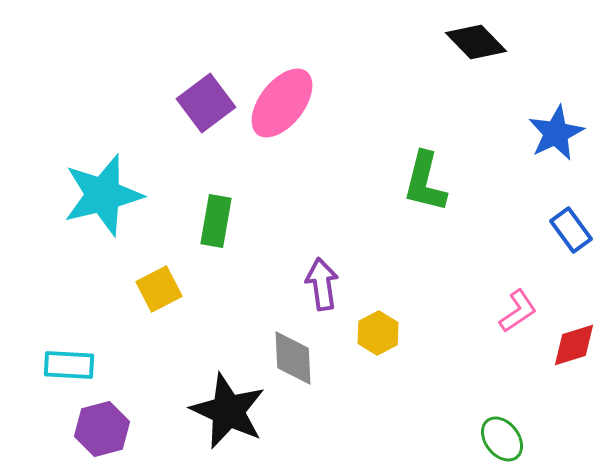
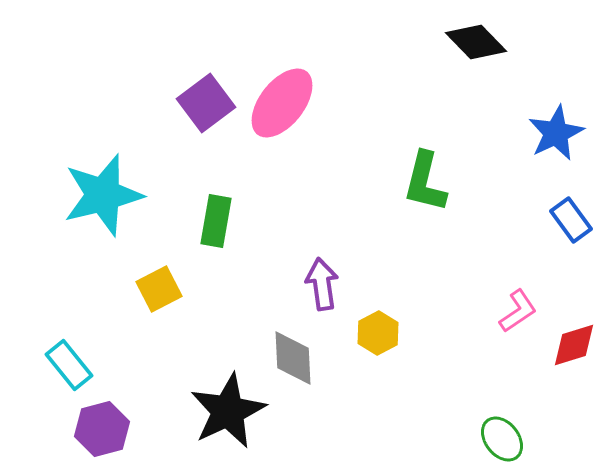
blue rectangle: moved 10 px up
cyan rectangle: rotated 48 degrees clockwise
black star: rotated 22 degrees clockwise
